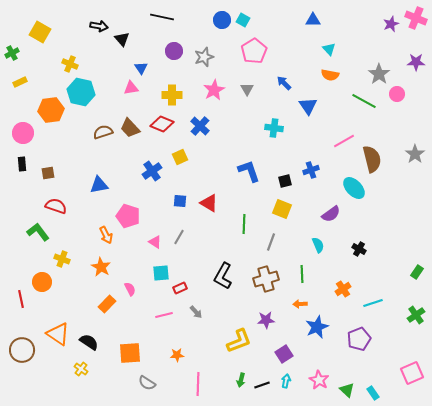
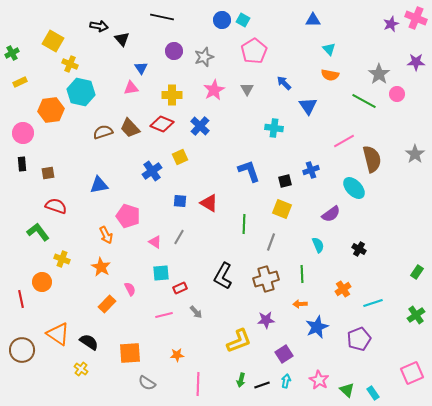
yellow square at (40, 32): moved 13 px right, 9 px down
